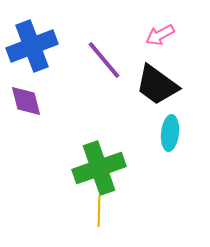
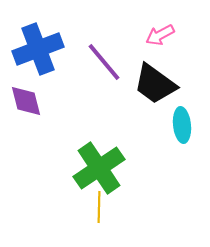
blue cross: moved 6 px right, 3 px down
purple line: moved 2 px down
black trapezoid: moved 2 px left, 1 px up
cyan ellipse: moved 12 px right, 8 px up; rotated 12 degrees counterclockwise
green cross: rotated 15 degrees counterclockwise
yellow line: moved 4 px up
